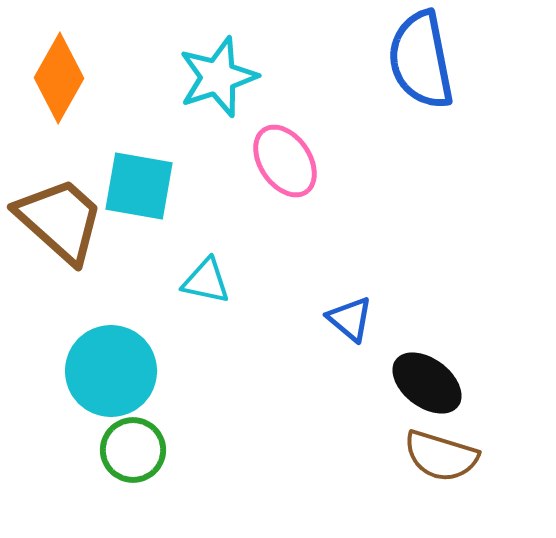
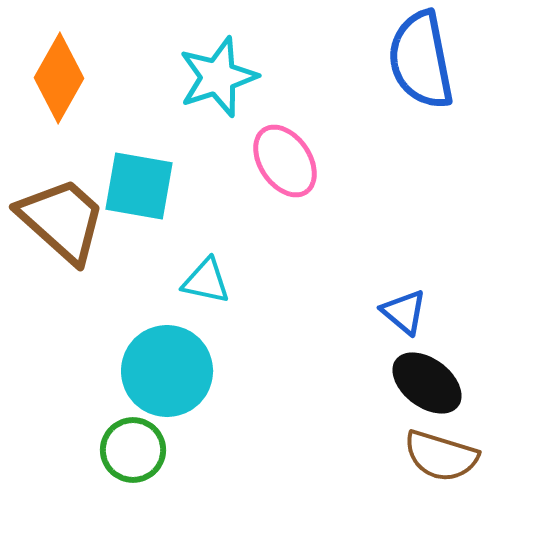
brown trapezoid: moved 2 px right
blue triangle: moved 54 px right, 7 px up
cyan circle: moved 56 px right
